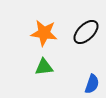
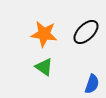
orange star: moved 1 px down
green triangle: rotated 42 degrees clockwise
